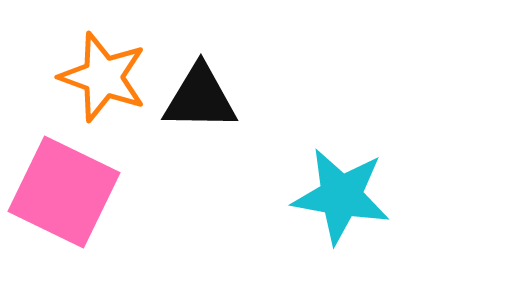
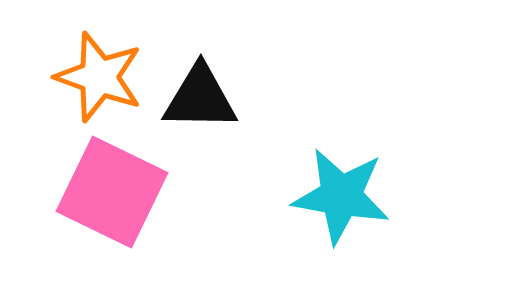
orange star: moved 4 px left
pink square: moved 48 px right
